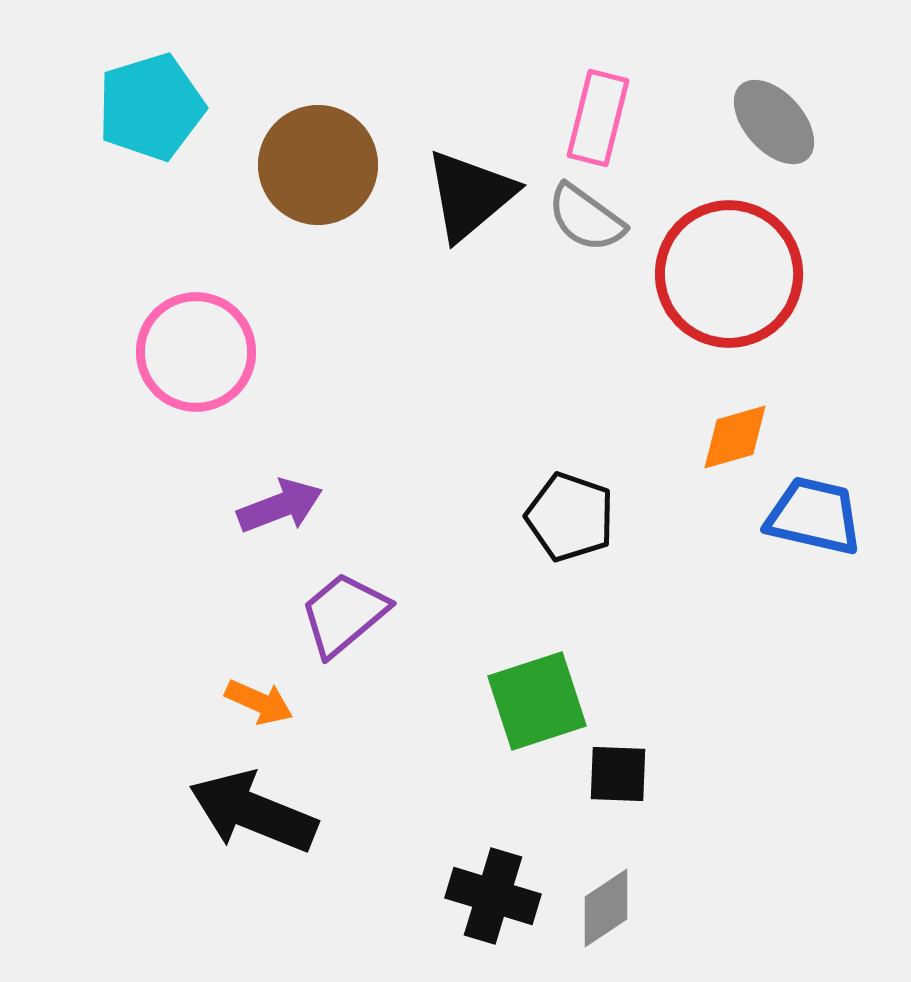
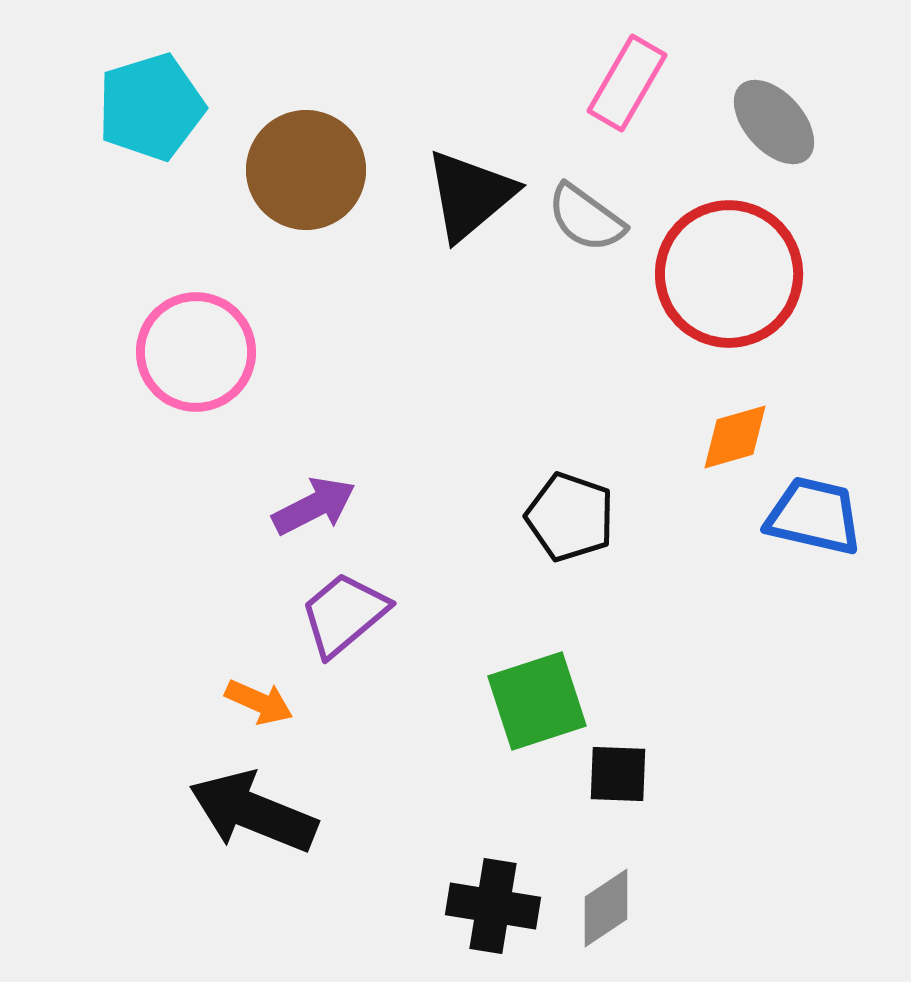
pink rectangle: moved 29 px right, 35 px up; rotated 16 degrees clockwise
brown circle: moved 12 px left, 5 px down
purple arrow: moved 34 px right; rotated 6 degrees counterclockwise
black cross: moved 10 px down; rotated 8 degrees counterclockwise
